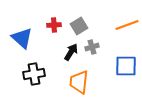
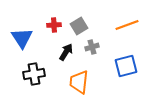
blue triangle: rotated 15 degrees clockwise
black arrow: moved 5 px left
blue square: rotated 15 degrees counterclockwise
